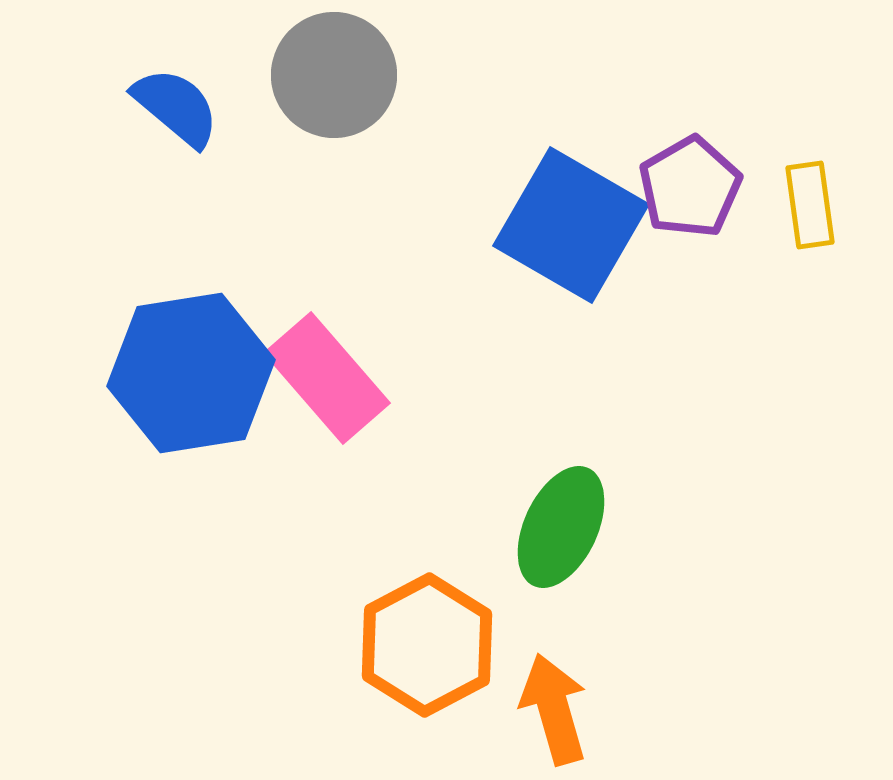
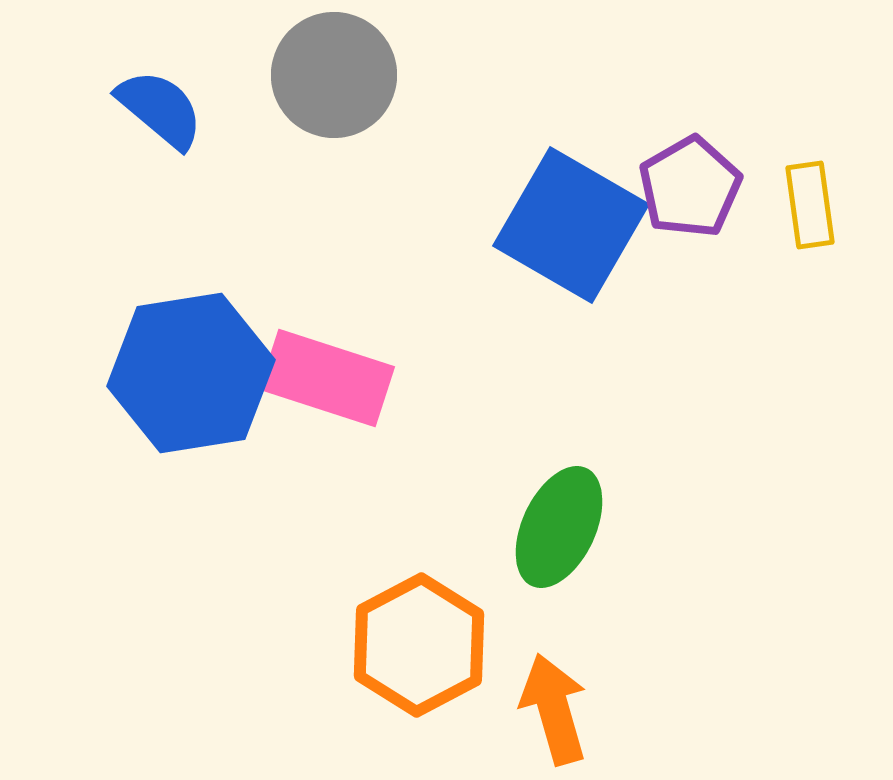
blue semicircle: moved 16 px left, 2 px down
pink rectangle: rotated 31 degrees counterclockwise
green ellipse: moved 2 px left
orange hexagon: moved 8 px left
